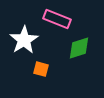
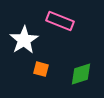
pink rectangle: moved 3 px right, 2 px down
green diamond: moved 2 px right, 26 px down
